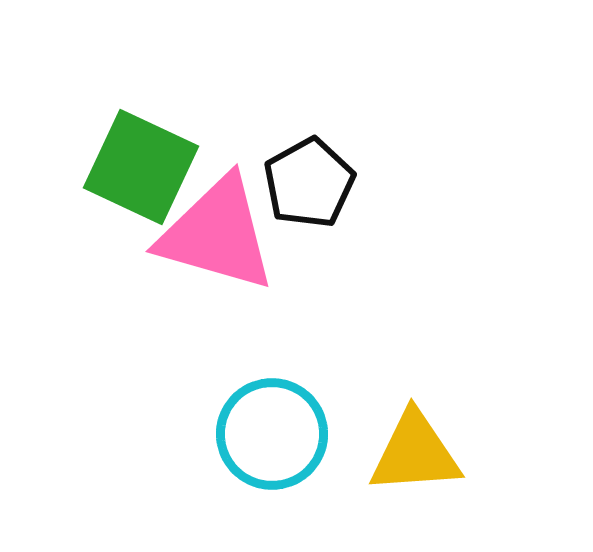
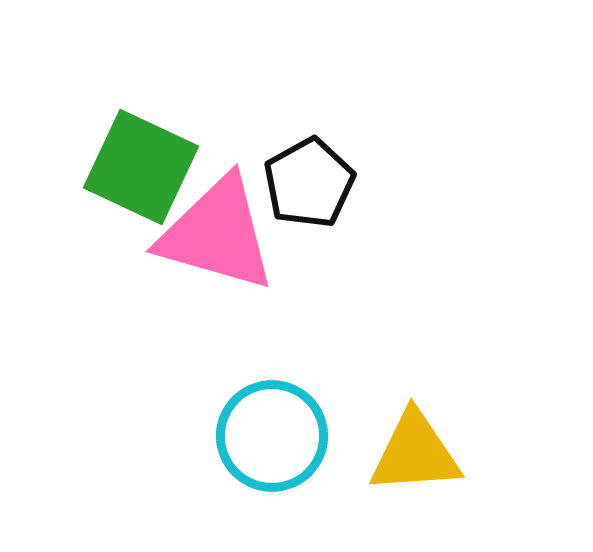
cyan circle: moved 2 px down
